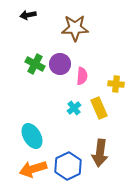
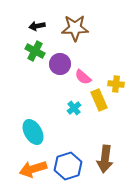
black arrow: moved 9 px right, 11 px down
green cross: moved 13 px up
pink semicircle: moved 1 px right, 1 px down; rotated 126 degrees clockwise
yellow rectangle: moved 8 px up
cyan ellipse: moved 1 px right, 4 px up
brown arrow: moved 5 px right, 6 px down
blue hexagon: rotated 8 degrees clockwise
